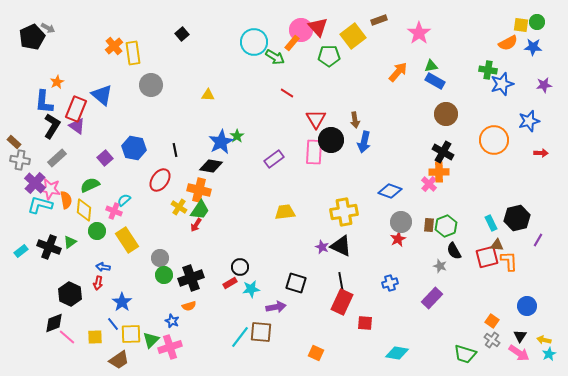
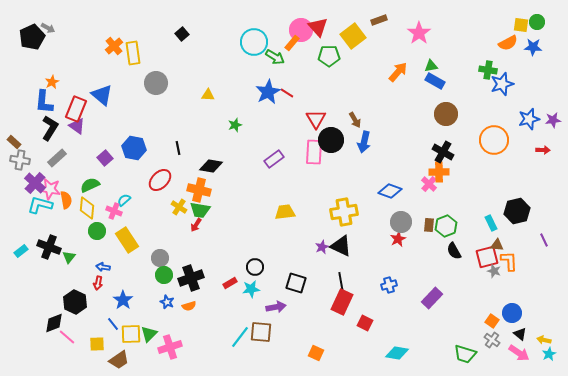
orange star at (57, 82): moved 5 px left
gray circle at (151, 85): moved 5 px right, 2 px up
purple star at (544, 85): moved 9 px right, 35 px down
brown arrow at (355, 120): rotated 21 degrees counterclockwise
blue star at (529, 121): moved 2 px up
black L-shape at (52, 126): moved 2 px left, 2 px down
green star at (237, 136): moved 2 px left, 11 px up; rotated 16 degrees clockwise
blue star at (221, 142): moved 47 px right, 50 px up
black line at (175, 150): moved 3 px right, 2 px up
red arrow at (541, 153): moved 2 px right, 3 px up
red ellipse at (160, 180): rotated 10 degrees clockwise
yellow diamond at (84, 210): moved 3 px right, 2 px up
green trapezoid at (200, 210): rotated 65 degrees clockwise
black hexagon at (517, 218): moved 7 px up
purple line at (538, 240): moved 6 px right; rotated 56 degrees counterclockwise
green triangle at (70, 242): moved 1 px left, 15 px down; rotated 16 degrees counterclockwise
purple star at (322, 247): rotated 24 degrees clockwise
gray star at (440, 266): moved 54 px right, 5 px down
black circle at (240, 267): moved 15 px right
blue cross at (390, 283): moved 1 px left, 2 px down
black hexagon at (70, 294): moved 5 px right, 8 px down
blue star at (122, 302): moved 1 px right, 2 px up
blue circle at (527, 306): moved 15 px left, 7 px down
blue star at (172, 321): moved 5 px left, 19 px up
red square at (365, 323): rotated 21 degrees clockwise
black triangle at (520, 336): moved 2 px up; rotated 24 degrees counterclockwise
yellow square at (95, 337): moved 2 px right, 7 px down
green triangle at (151, 340): moved 2 px left, 6 px up
